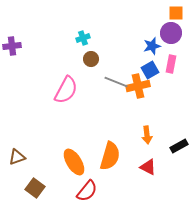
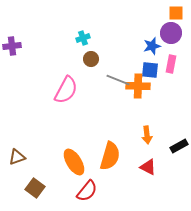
blue square: rotated 36 degrees clockwise
gray line: moved 2 px right, 2 px up
orange cross: rotated 15 degrees clockwise
